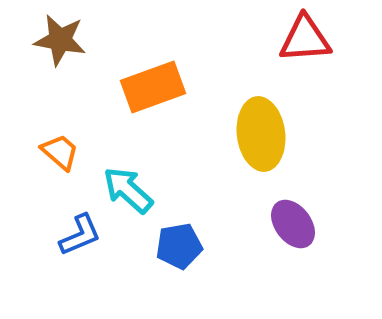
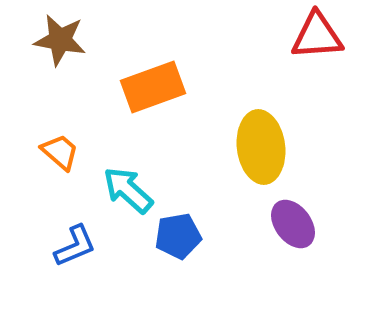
red triangle: moved 12 px right, 3 px up
yellow ellipse: moved 13 px down
blue L-shape: moved 5 px left, 11 px down
blue pentagon: moved 1 px left, 10 px up
